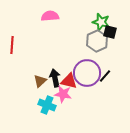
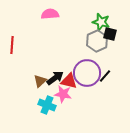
pink semicircle: moved 2 px up
black square: moved 2 px down
black arrow: rotated 66 degrees clockwise
